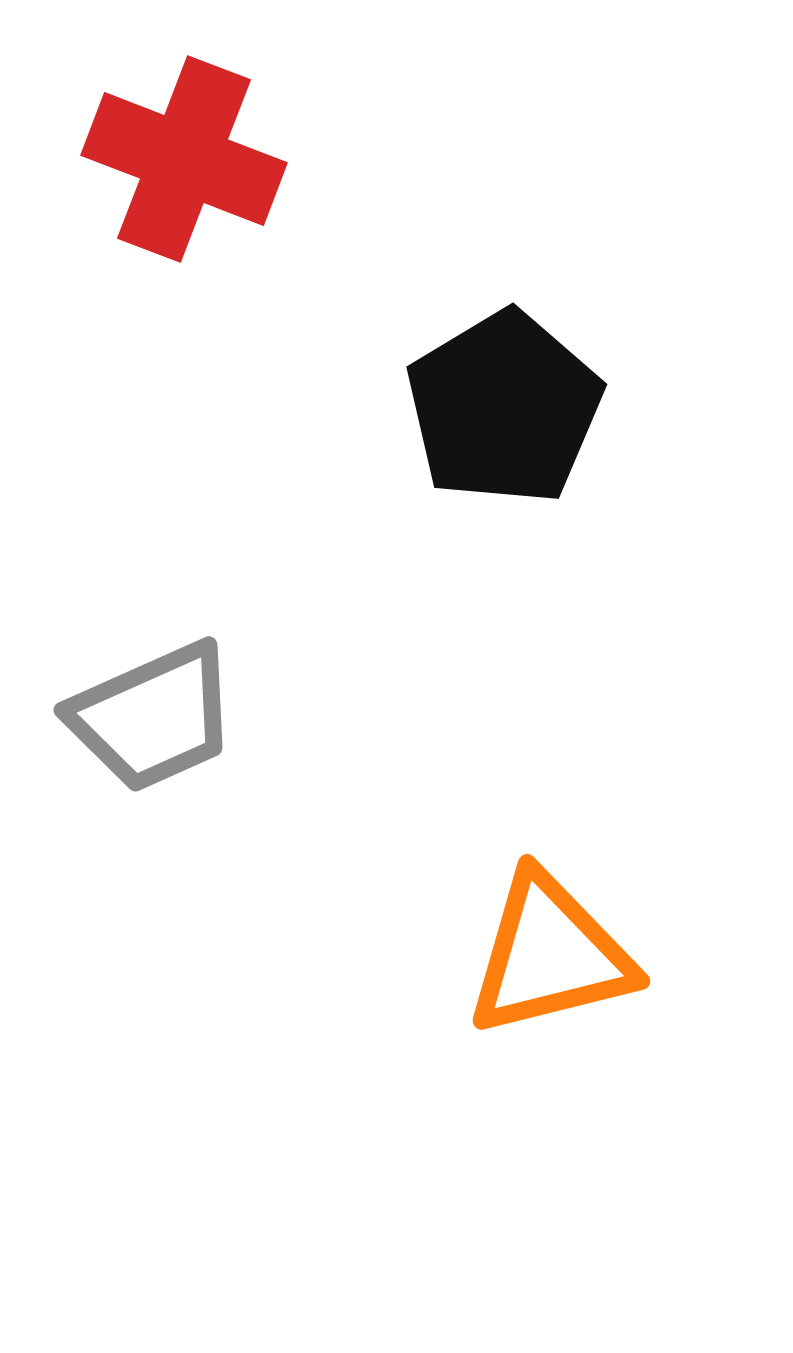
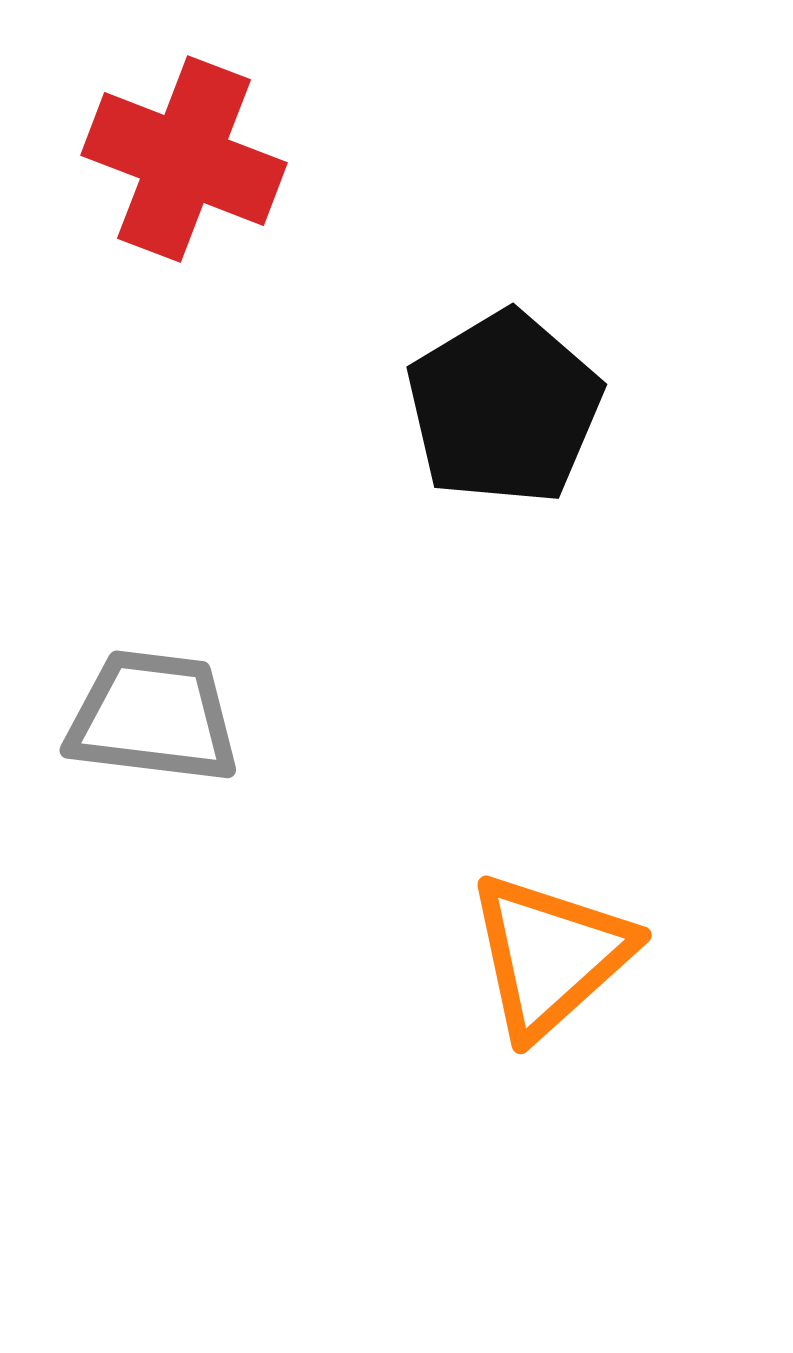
gray trapezoid: rotated 149 degrees counterclockwise
orange triangle: rotated 28 degrees counterclockwise
